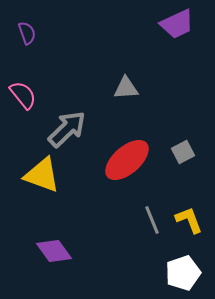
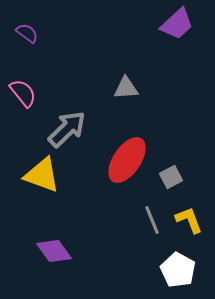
purple trapezoid: rotated 18 degrees counterclockwise
purple semicircle: rotated 35 degrees counterclockwise
pink semicircle: moved 2 px up
gray square: moved 12 px left, 25 px down
red ellipse: rotated 15 degrees counterclockwise
white pentagon: moved 5 px left, 3 px up; rotated 24 degrees counterclockwise
